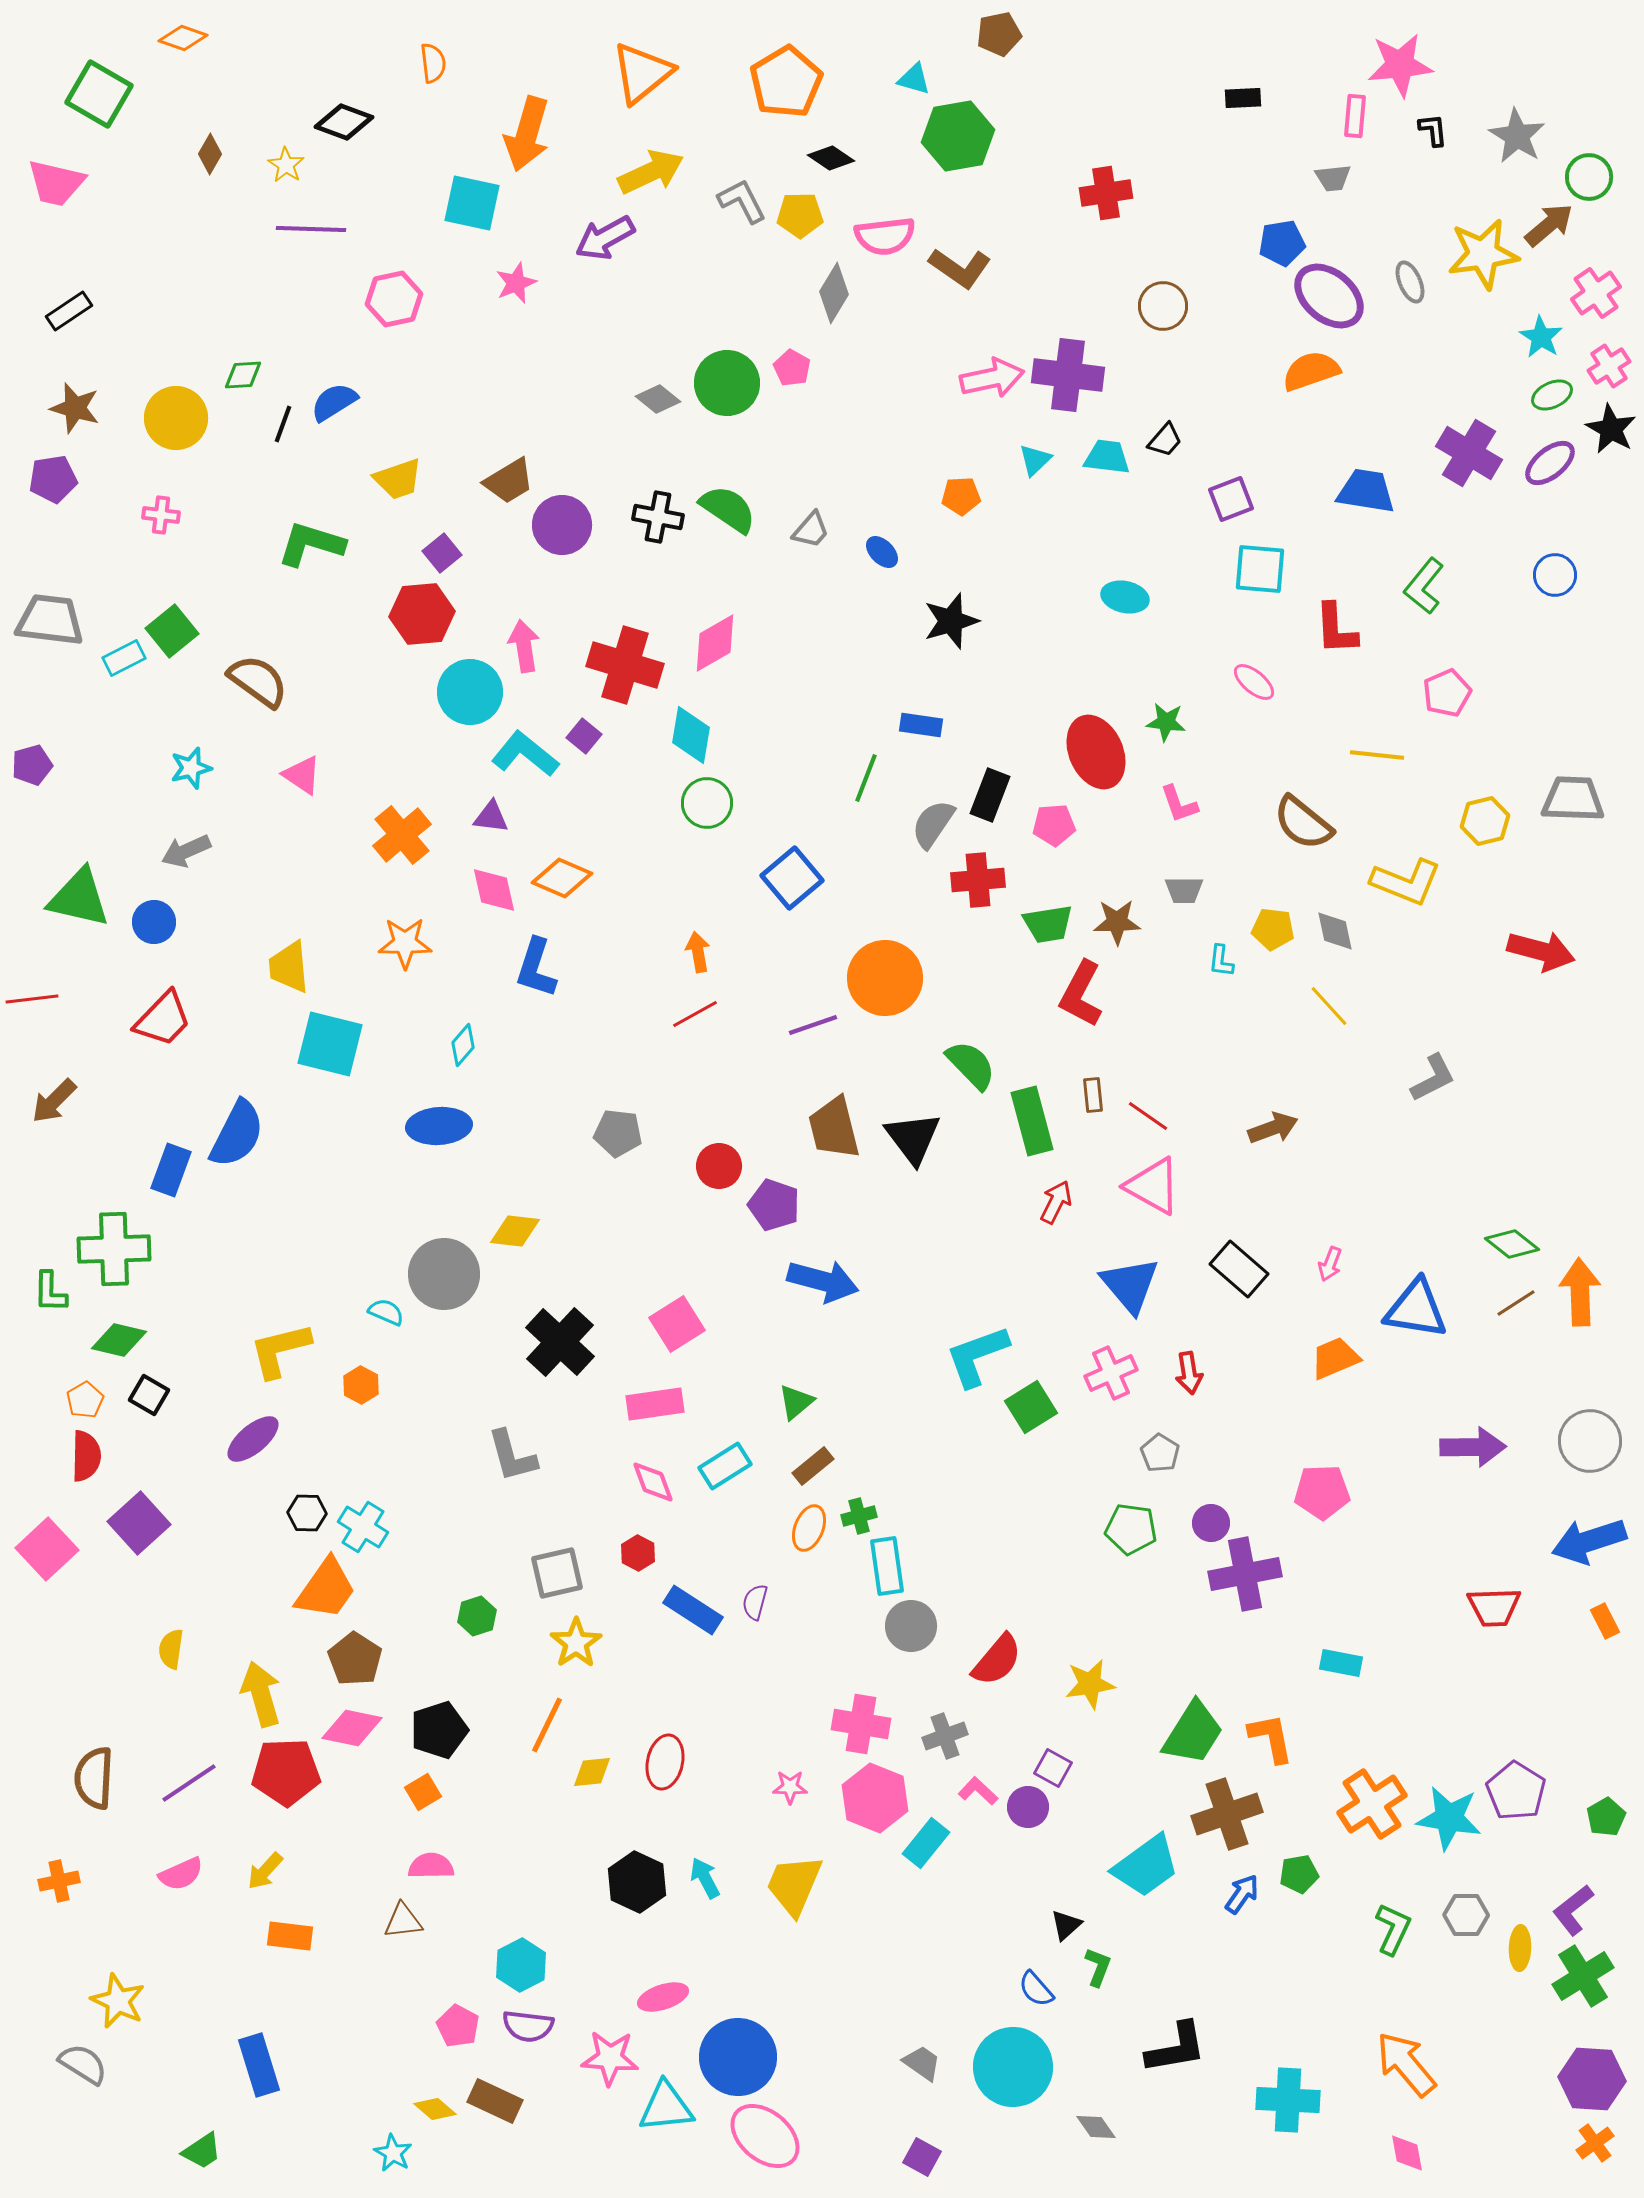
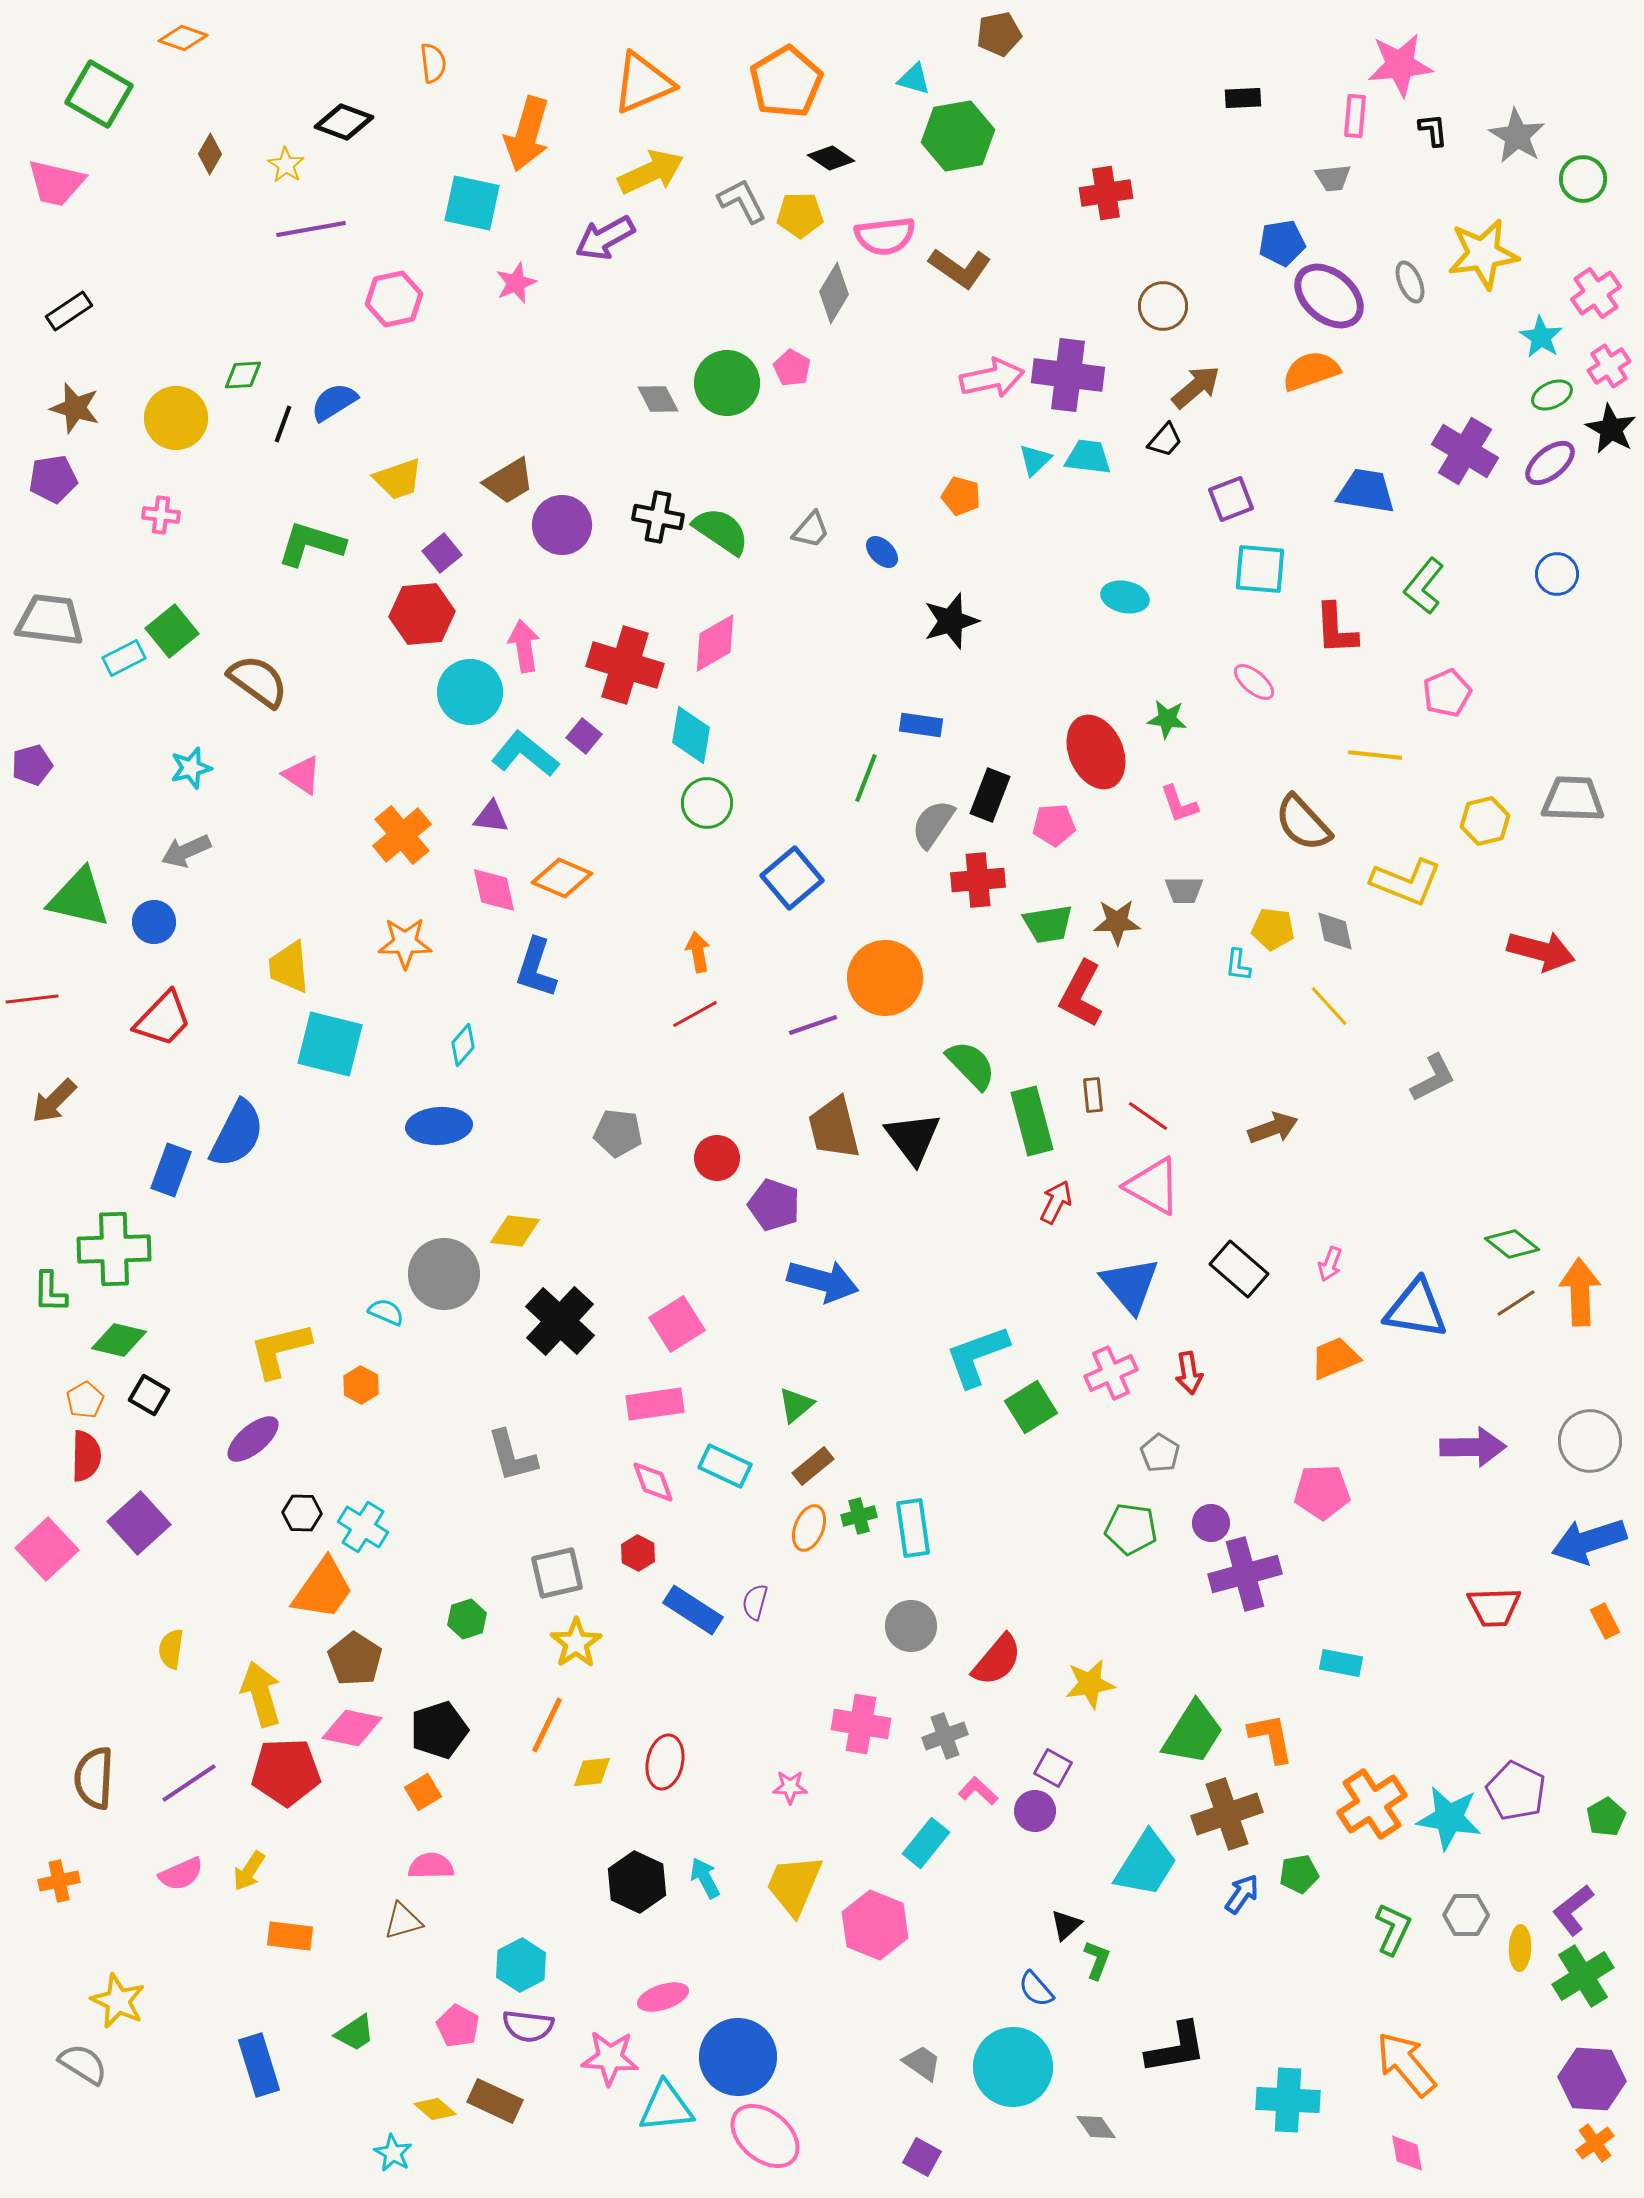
orange triangle at (642, 73): moved 1 px right, 10 px down; rotated 16 degrees clockwise
green circle at (1589, 177): moved 6 px left, 2 px down
brown arrow at (1549, 225): moved 353 px left, 162 px down
purple line at (311, 229): rotated 12 degrees counterclockwise
gray diamond at (658, 399): rotated 24 degrees clockwise
purple cross at (1469, 453): moved 4 px left, 2 px up
cyan trapezoid at (1107, 457): moved 19 px left
orange pentagon at (961, 496): rotated 18 degrees clockwise
green semicircle at (728, 509): moved 7 px left, 22 px down
blue circle at (1555, 575): moved 2 px right, 1 px up
green star at (1166, 722): moved 1 px right, 3 px up
yellow line at (1377, 755): moved 2 px left
brown semicircle at (1303, 823): rotated 8 degrees clockwise
cyan L-shape at (1221, 961): moved 17 px right, 4 px down
red circle at (719, 1166): moved 2 px left, 8 px up
black cross at (560, 1342): moved 21 px up
green triangle at (796, 1402): moved 3 px down
cyan rectangle at (725, 1466): rotated 57 degrees clockwise
black hexagon at (307, 1513): moved 5 px left
cyan rectangle at (887, 1566): moved 26 px right, 38 px up
purple cross at (1245, 1574): rotated 4 degrees counterclockwise
orange trapezoid at (326, 1589): moved 3 px left
green hexagon at (477, 1616): moved 10 px left, 3 px down
purple pentagon at (1516, 1791): rotated 6 degrees counterclockwise
pink hexagon at (875, 1798): moved 127 px down
purple circle at (1028, 1807): moved 7 px right, 4 px down
cyan trapezoid at (1146, 1866): moved 2 px up; rotated 22 degrees counterclockwise
yellow arrow at (265, 1871): moved 16 px left; rotated 9 degrees counterclockwise
brown triangle at (403, 1921): rotated 9 degrees counterclockwise
green L-shape at (1098, 1967): moved 1 px left, 7 px up
green trapezoid at (202, 2151): moved 153 px right, 118 px up
